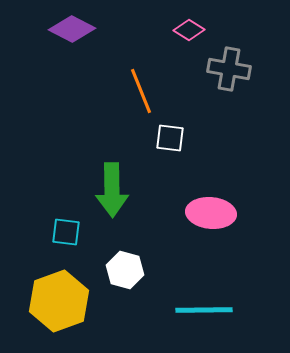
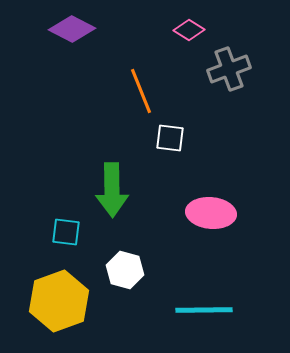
gray cross: rotated 30 degrees counterclockwise
